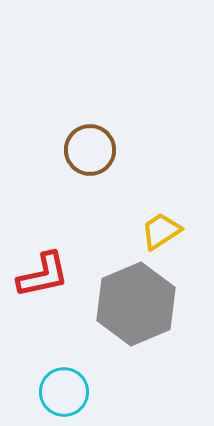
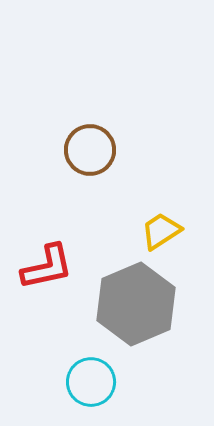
red L-shape: moved 4 px right, 8 px up
cyan circle: moved 27 px right, 10 px up
